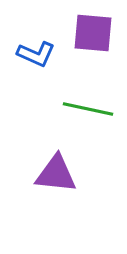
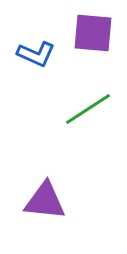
green line: rotated 45 degrees counterclockwise
purple triangle: moved 11 px left, 27 px down
